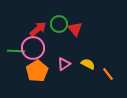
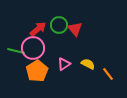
green circle: moved 1 px down
green line: rotated 12 degrees clockwise
